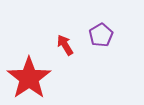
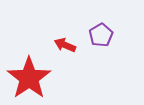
red arrow: rotated 35 degrees counterclockwise
